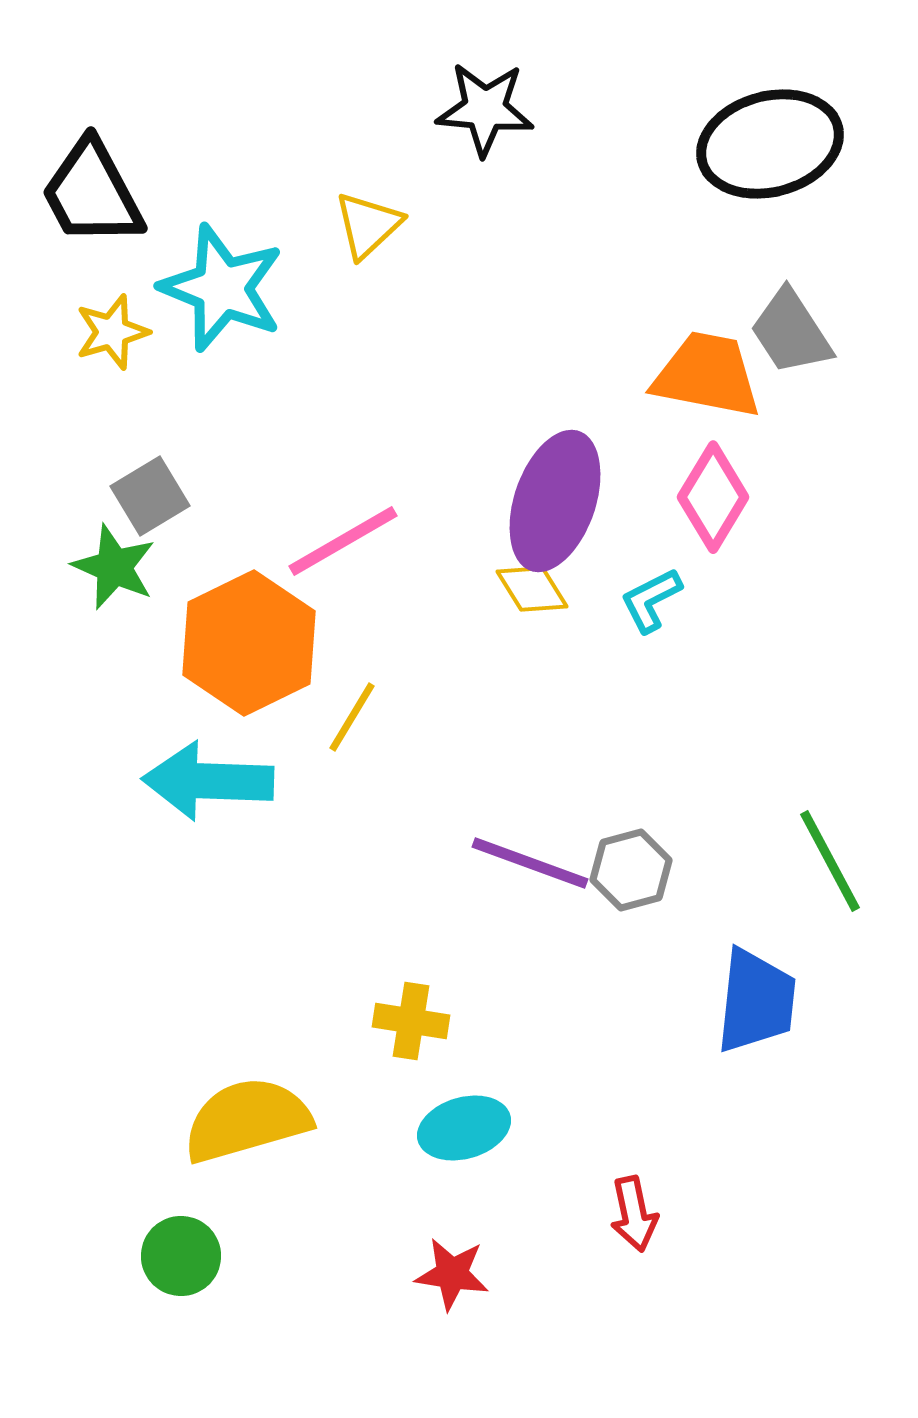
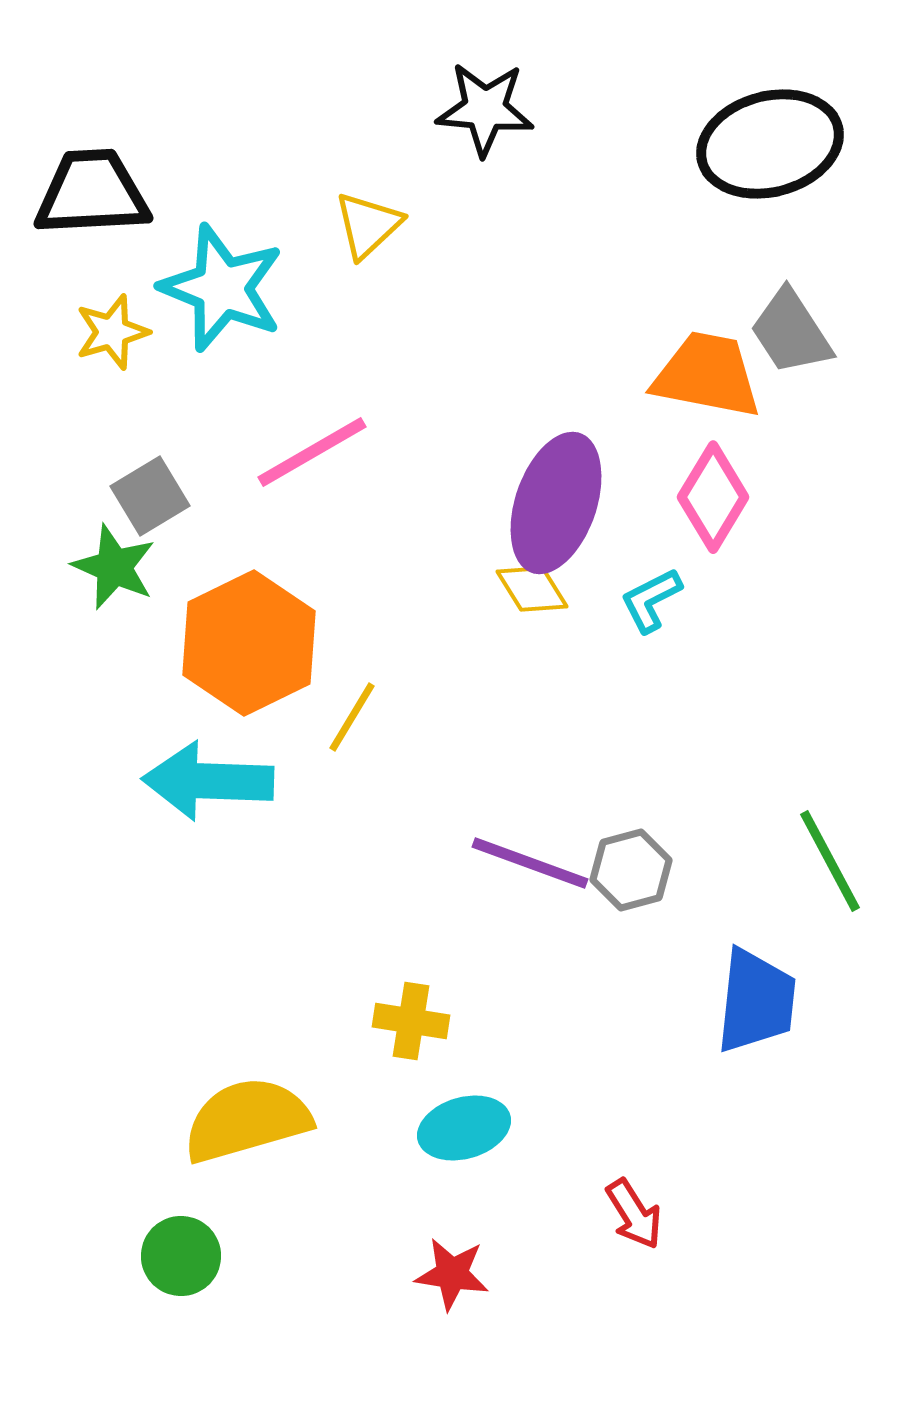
black trapezoid: rotated 115 degrees clockwise
purple ellipse: moved 1 px right, 2 px down
pink line: moved 31 px left, 89 px up
red arrow: rotated 20 degrees counterclockwise
